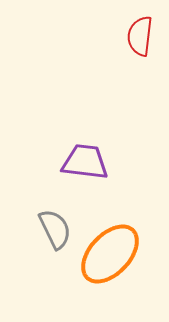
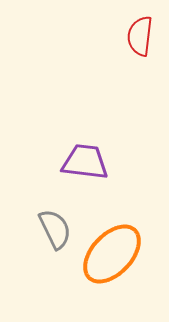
orange ellipse: moved 2 px right
